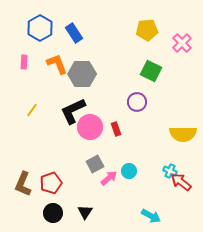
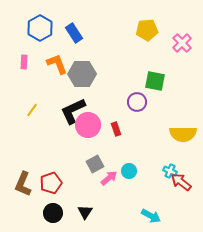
green square: moved 4 px right, 10 px down; rotated 15 degrees counterclockwise
pink circle: moved 2 px left, 2 px up
